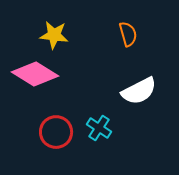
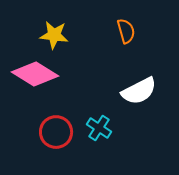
orange semicircle: moved 2 px left, 3 px up
